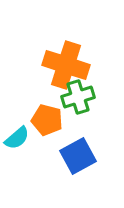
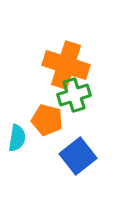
green cross: moved 4 px left, 2 px up
cyan semicircle: rotated 40 degrees counterclockwise
blue square: rotated 9 degrees counterclockwise
